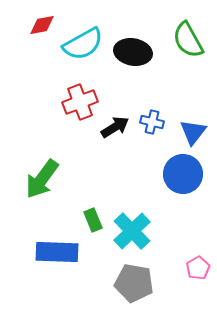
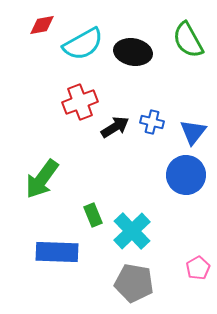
blue circle: moved 3 px right, 1 px down
green rectangle: moved 5 px up
